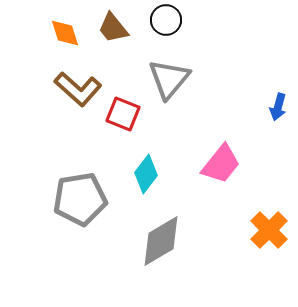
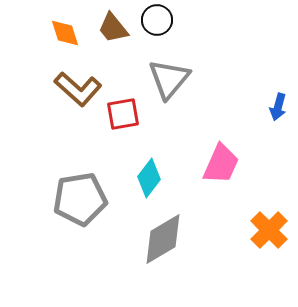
black circle: moved 9 px left
red square: rotated 32 degrees counterclockwise
pink trapezoid: rotated 15 degrees counterclockwise
cyan diamond: moved 3 px right, 4 px down
gray diamond: moved 2 px right, 2 px up
